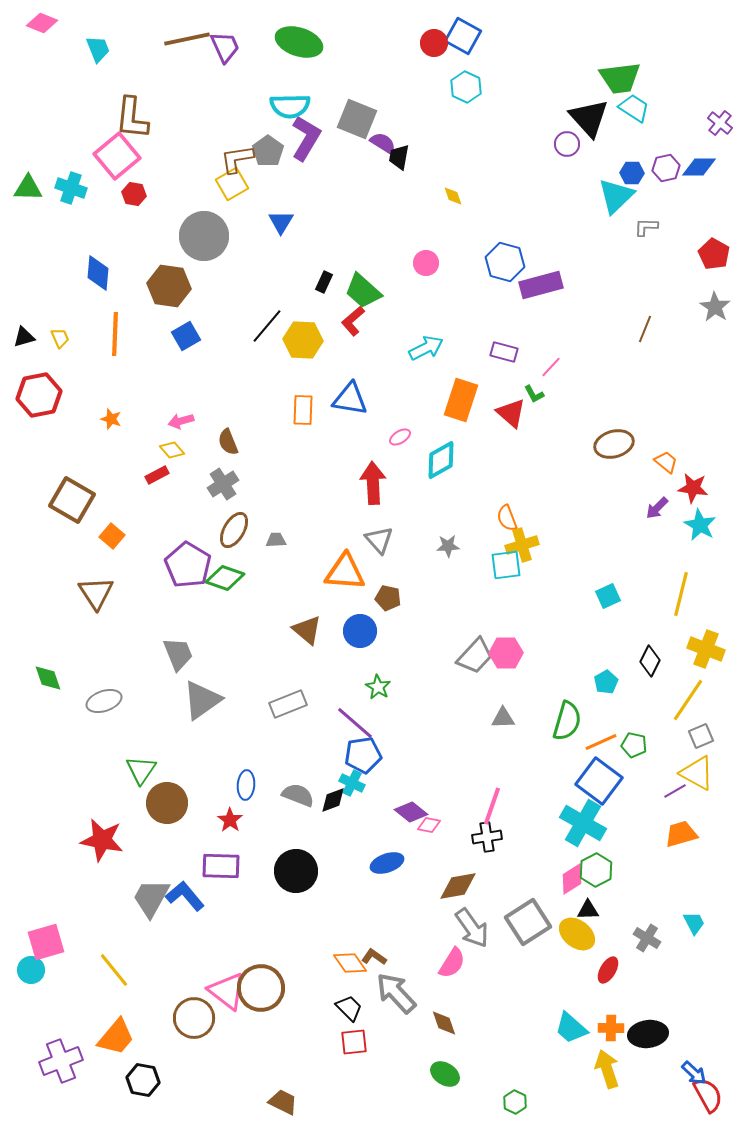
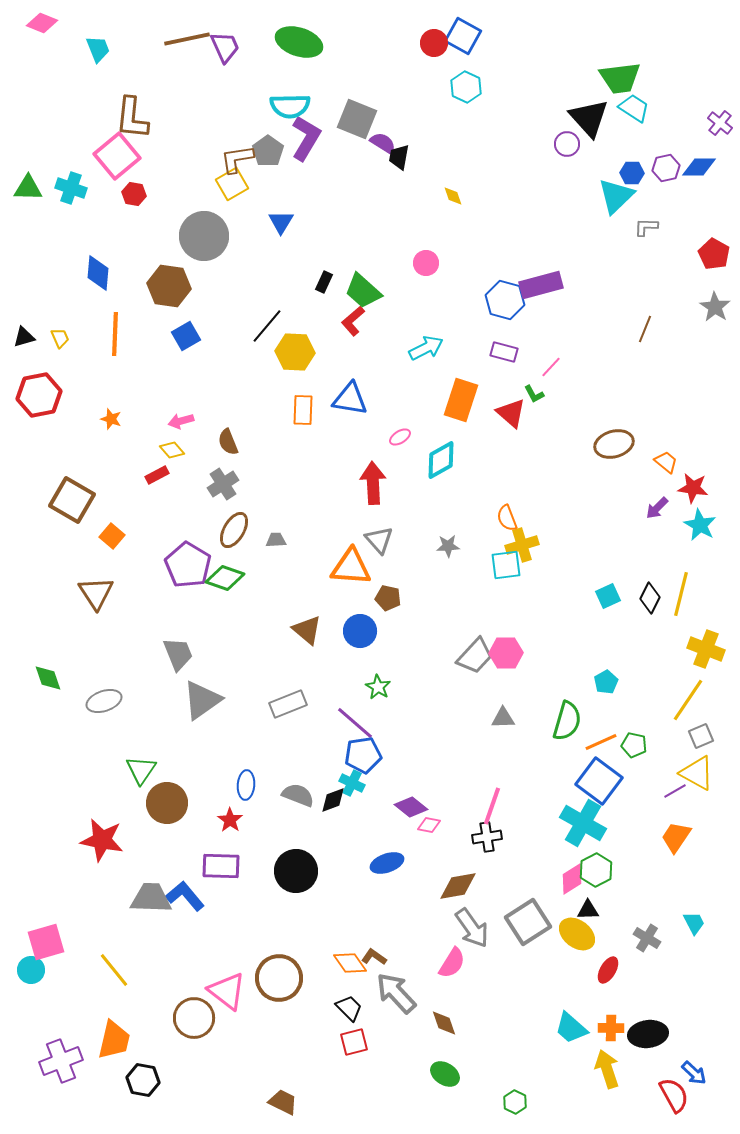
blue hexagon at (505, 262): moved 38 px down
yellow hexagon at (303, 340): moved 8 px left, 12 px down
orange triangle at (345, 572): moved 6 px right, 5 px up
black diamond at (650, 661): moved 63 px up
purple diamond at (411, 812): moved 5 px up
orange trapezoid at (681, 834): moved 5 px left, 3 px down; rotated 40 degrees counterclockwise
gray trapezoid at (151, 898): rotated 63 degrees clockwise
brown circle at (261, 988): moved 18 px right, 10 px up
orange trapezoid at (116, 1037): moved 2 px left, 3 px down; rotated 27 degrees counterclockwise
red square at (354, 1042): rotated 8 degrees counterclockwise
red semicircle at (708, 1095): moved 34 px left
